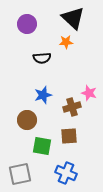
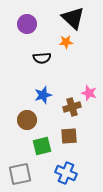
green square: rotated 24 degrees counterclockwise
